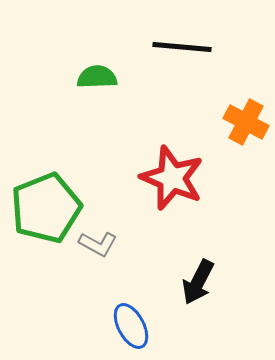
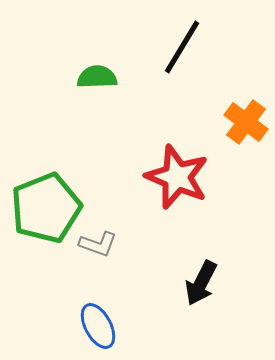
black line: rotated 64 degrees counterclockwise
orange cross: rotated 9 degrees clockwise
red star: moved 5 px right, 1 px up
gray L-shape: rotated 9 degrees counterclockwise
black arrow: moved 3 px right, 1 px down
blue ellipse: moved 33 px left
